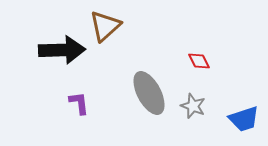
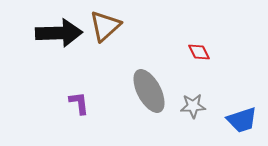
black arrow: moved 3 px left, 17 px up
red diamond: moved 9 px up
gray ellipse: moved 2 px up
gray star: rotated 25 degrees counterclockwise
blue trapezoid: moved 2 px left, 1 px down
